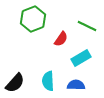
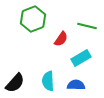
green line: rotated 12 degrees counterclockwise
